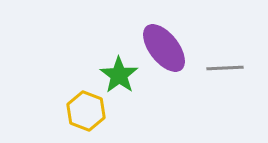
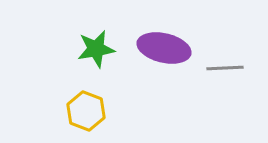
purple ellipse: rotated 39 degrees counterclockwise
green star: moved 23 px left, 26 px up; rotated 27 degrees clockwise
